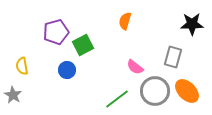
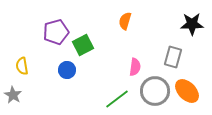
pink semicircle: rotated 120 degrees counterclockwise
